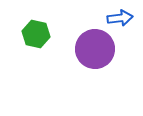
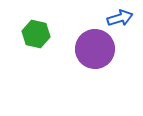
blue arrow: rotated 10 degrees counterclockwise
